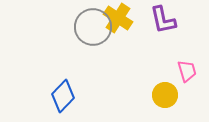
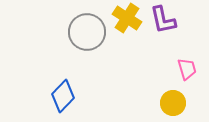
yellow cross: moved 9 px right
gray circle: moved 6 px left, 5 px down
pink trapezoid: moved 2 px up
yellow circle: moved 8 px right, 8 px down
